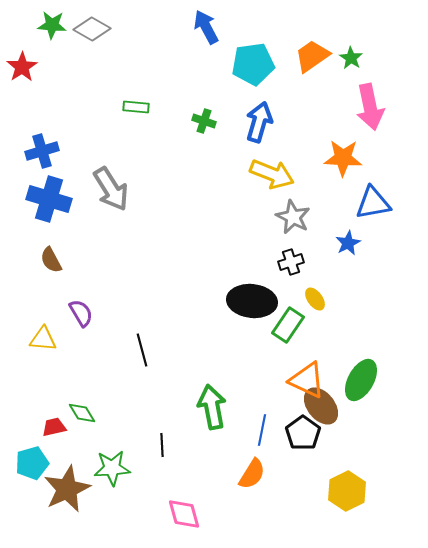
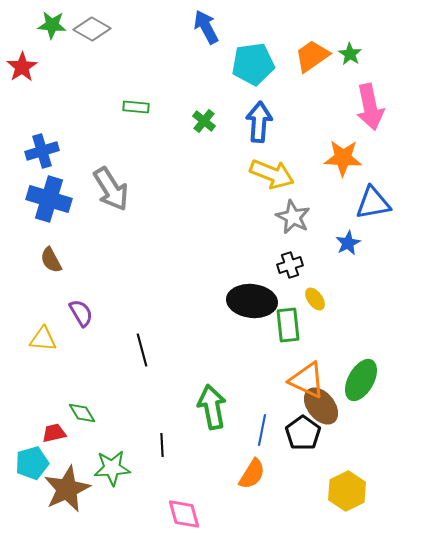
green star at (351, 58): moved 1 px left, 4 px up
green cross at (204, 121): rotated 20 degrees clockwise
blue arrow at (259, 122): rotated 12 degrees counterclockwise
black cross at (291, 262): moved 1 px left, 3 px down
green rectangle at (288, 325): rotated 40 degrees counterclockwise
red trapezoid at (54, 427): moved 6 px down
